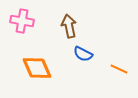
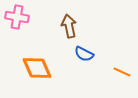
pink cross: moved 5 px left, 4 px up
blue semicircle: moved 1 px right
orange line: moved 3 px right, 3 px down
